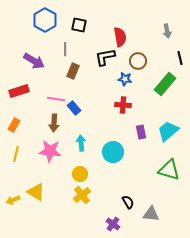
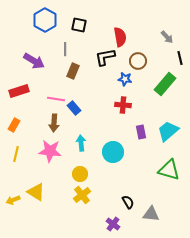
gray arrow: moved 6 px down; rotated 32 degrees counterclockwise
